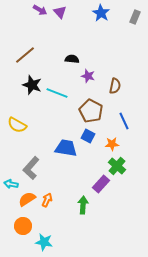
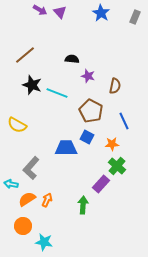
blue square: moved 1 px left, 1 px down
blue trapezoid: rotated 10 degrees counterclockwise
